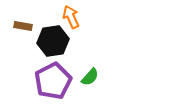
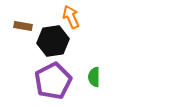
green semicircle: moved 4 px right; rotated 138 degrees clockwise
